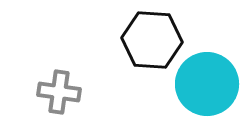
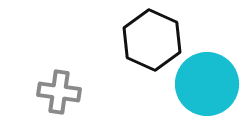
black hexagon: rotated 20 degrees clockwise
